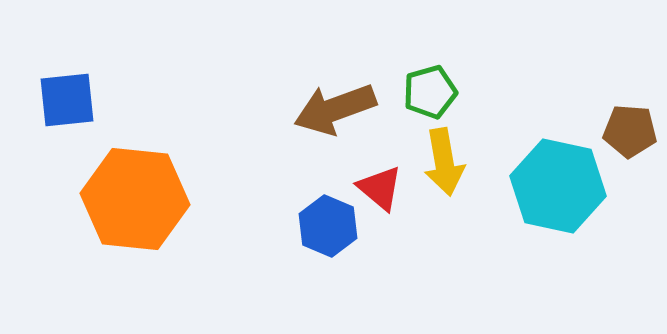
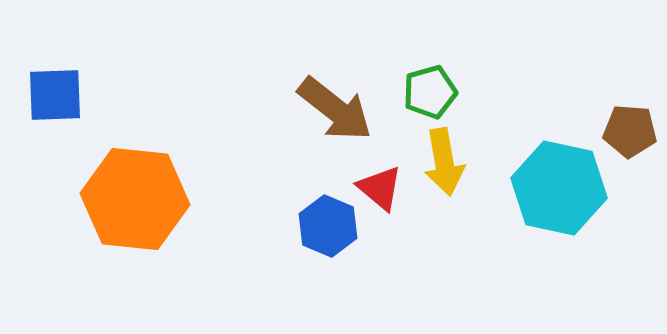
blue square: moved 12 px left, 5 px up; rotated 4 degrees clockwise
brown arrow: rotated 122 degrees counterclockwise
cyan hexagon: moved 1 px right, 2 px down
